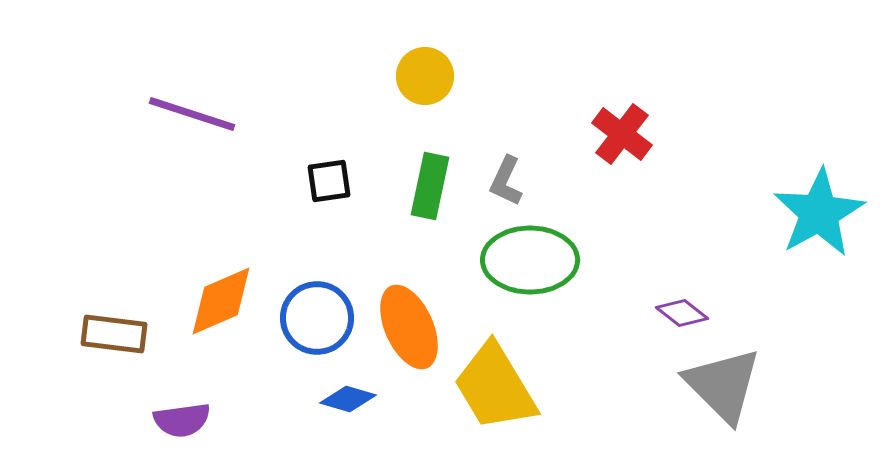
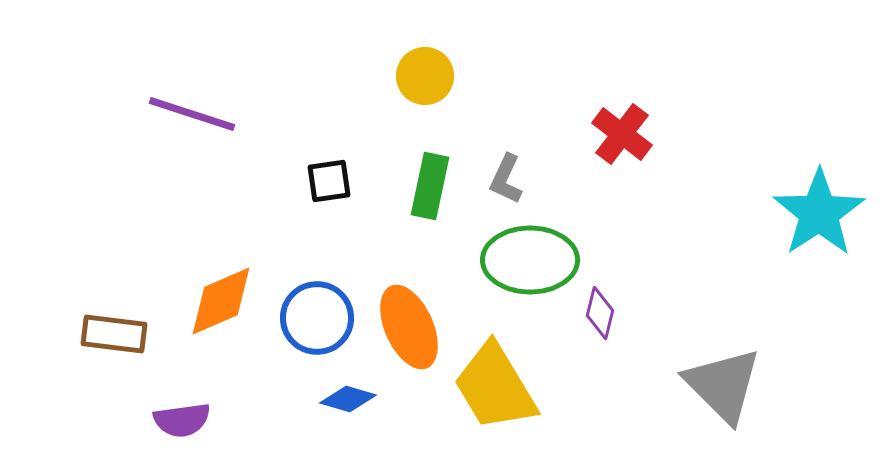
gray L-shape: moved 2 px up
cyan star: rotated 4 degrees counterclockwise
purple diamond: moved 82 px left; rotated 66 degrees clockwise
